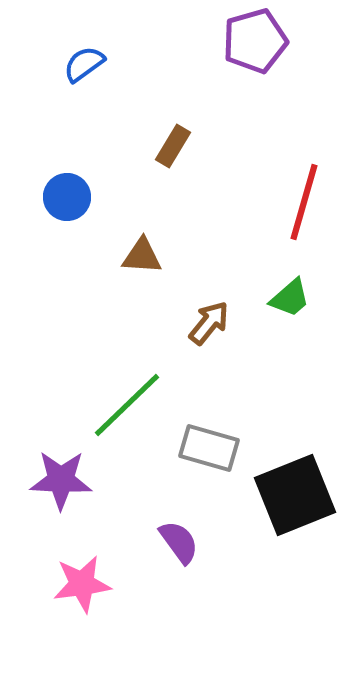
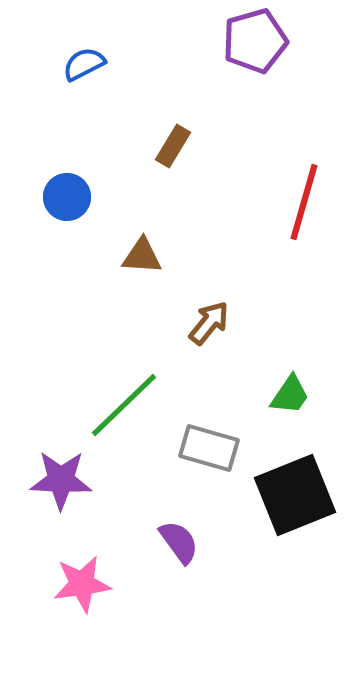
blue semicircle: rotated 9 degrees clockwise
green trapezoid: moved 97 px down; rotated 15 degrees counterclockwise
green line: moved 3 px left
